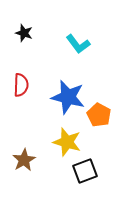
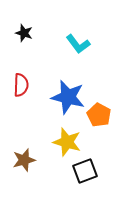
brown star: rotated 15 degrees clockwise
